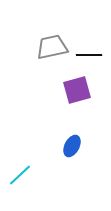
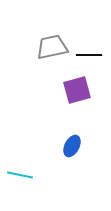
cyan line: rotated 55 degrees clockwise
